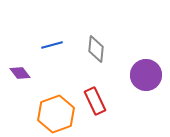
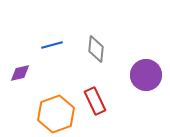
purple diamond: rotated 65 degrees counterclockwise
